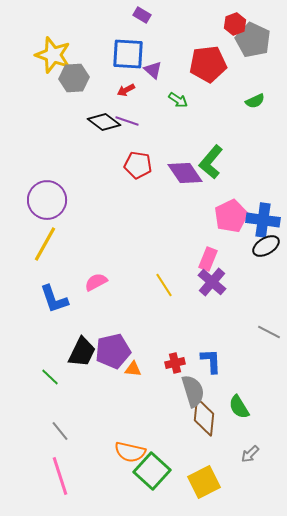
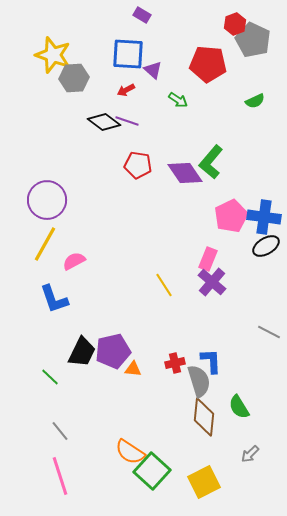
red pentagon at (208, 64): rotated 12 degrees clockwise
blue cross at (263, 220): moved 1 px right, 3 px up
pink semicircle at (96, 282): moved 22 px left, 21 px up
gray semicircle at (193, 391): moved 6 px right, 10 px up
orange semicircle at (130, 452): rotated 20 degrees clockwise
